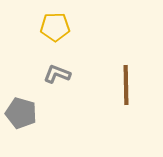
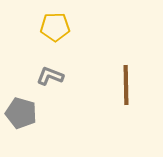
gray L-shape: moved 7 px left, 2 px down
